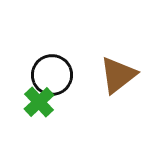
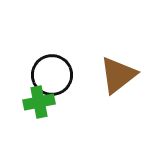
green cross: rotated 32 degrees clockwise
